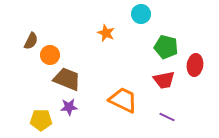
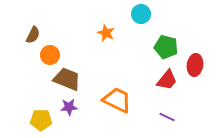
brown semicircle: moved 2 px right, 6 px up
red trapezoid: moved 3 px right; rotated 40 degrees counterclockwise
orange trapezoid: moved 6 px left
